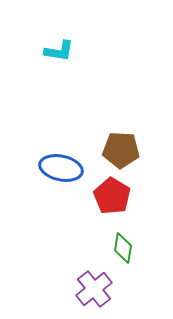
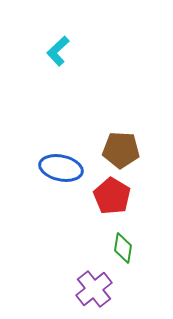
cyan L-shape: moved 1 px left; rotated 128 degrees clockwise
